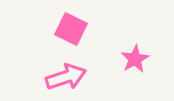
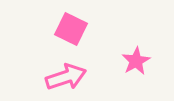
pink star: moved 1 px right, 2 px down
